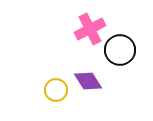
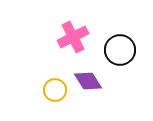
pink cross: moved 17 px left, 8 px down
yellow circle: moved 1 px left
